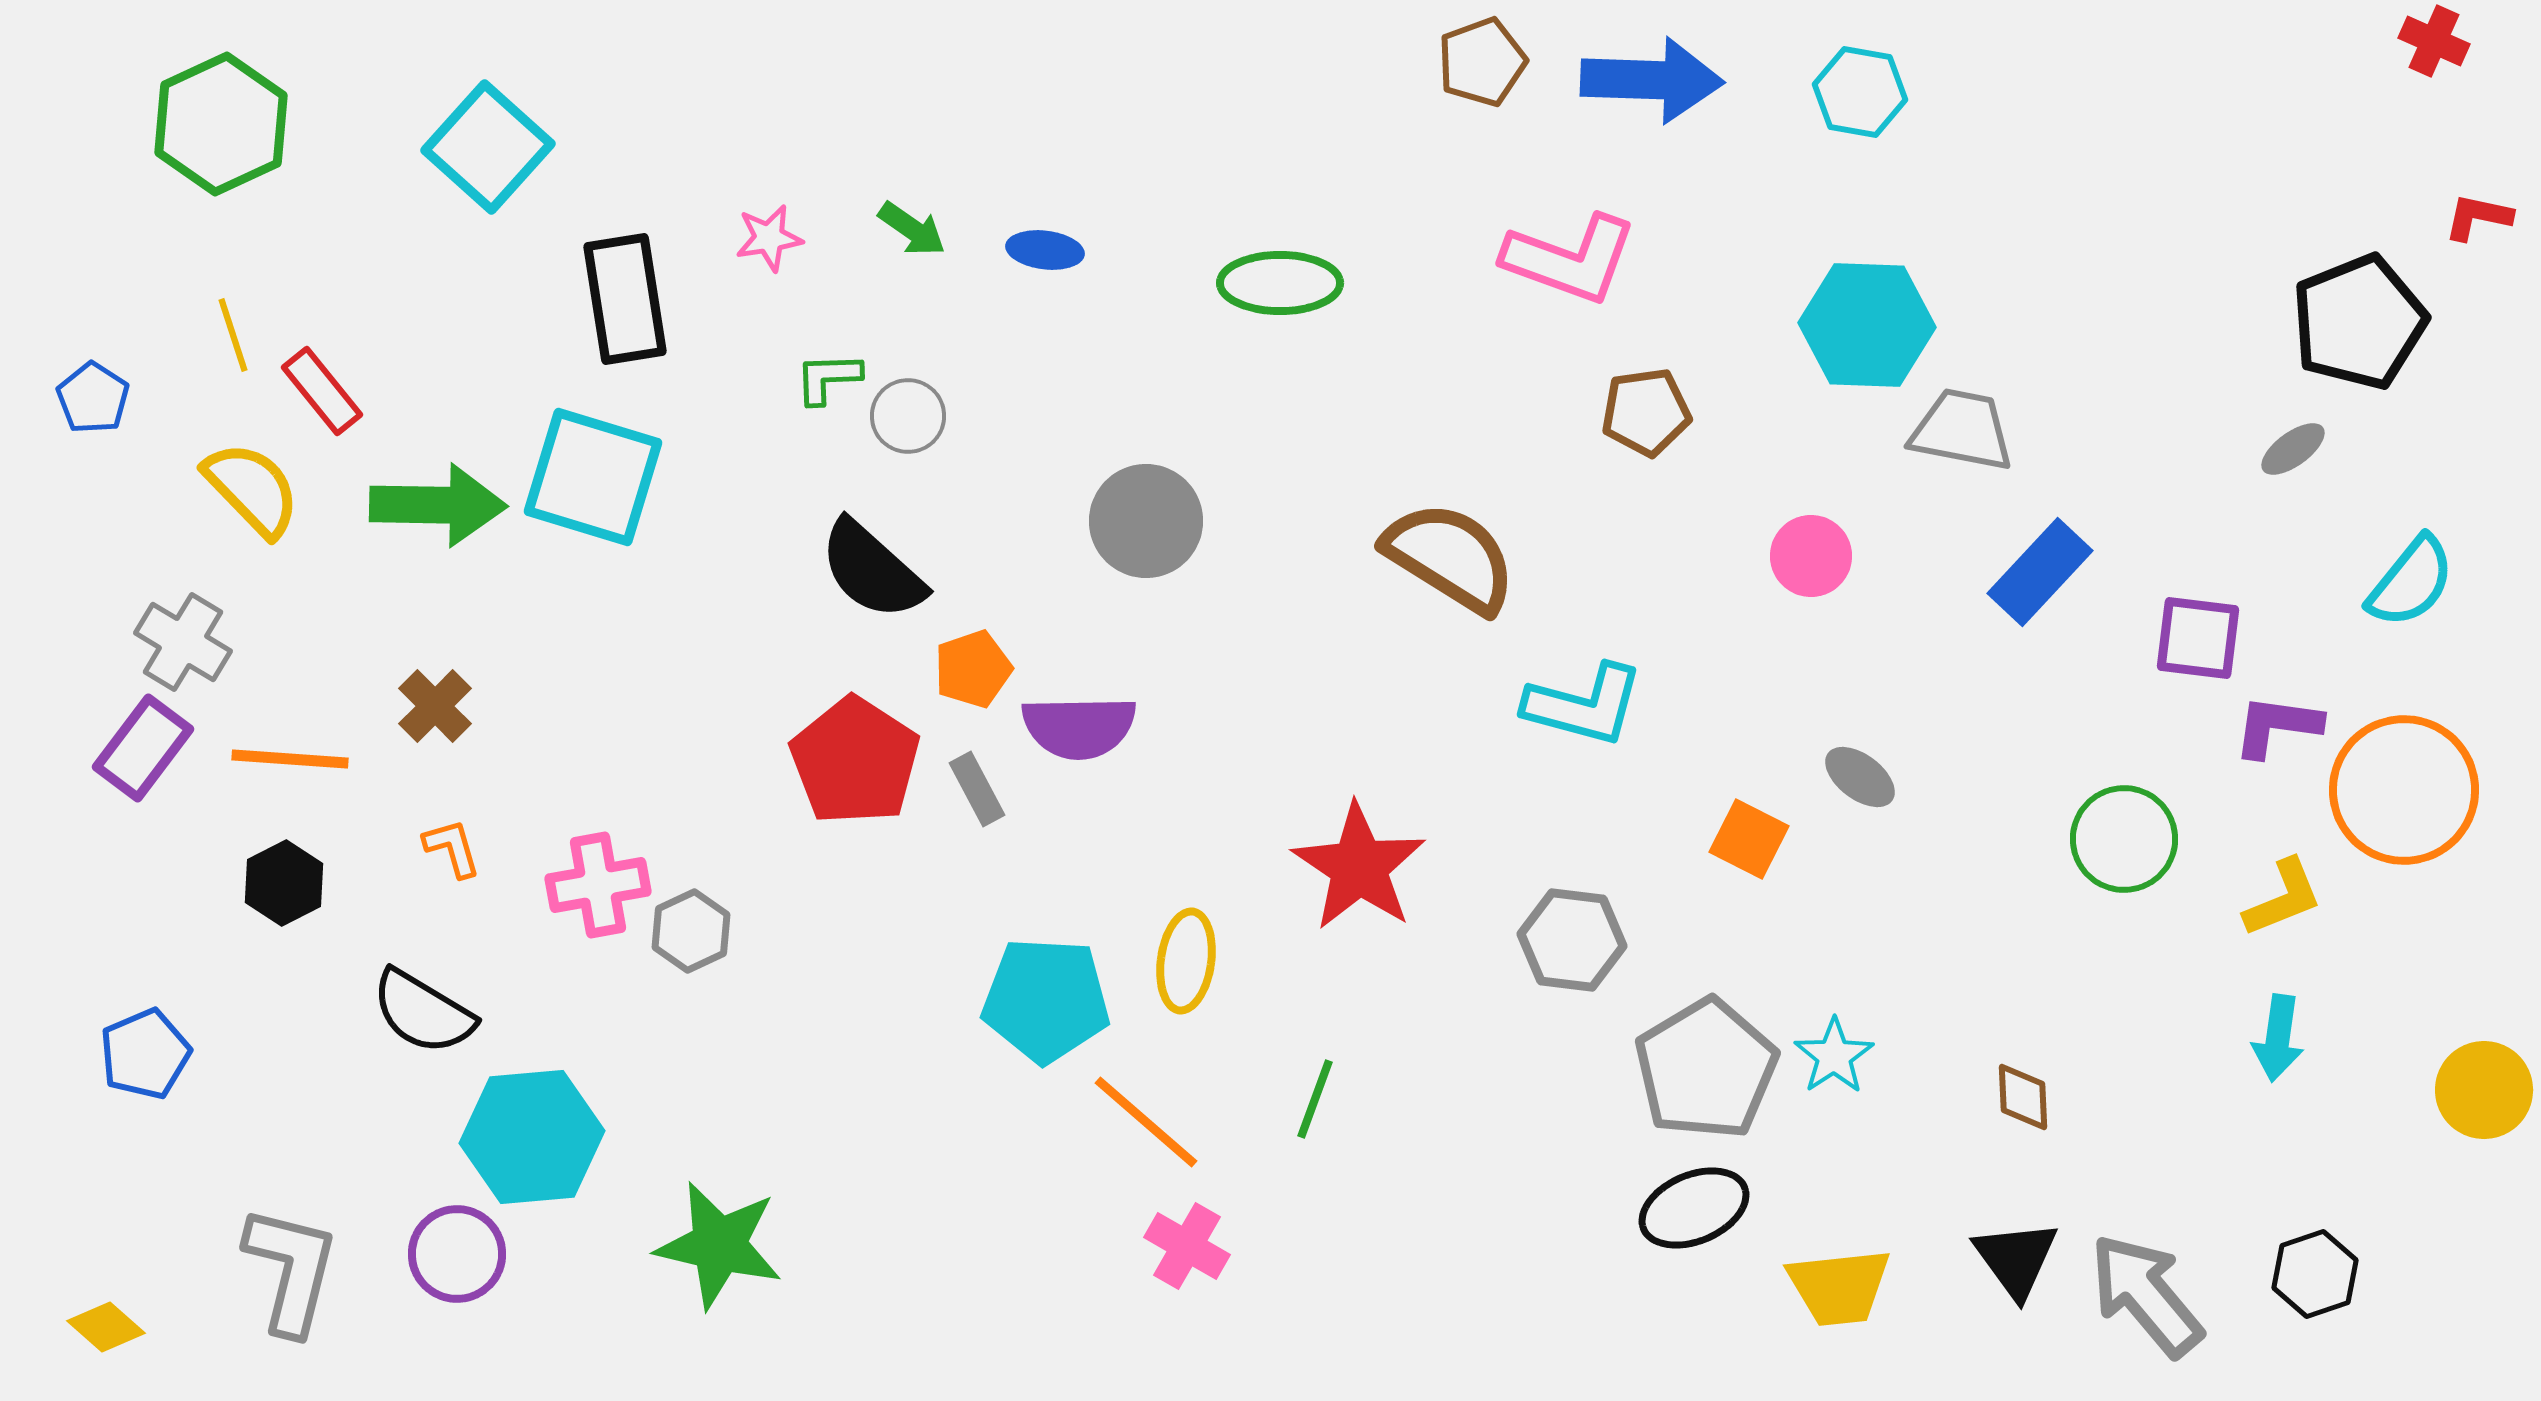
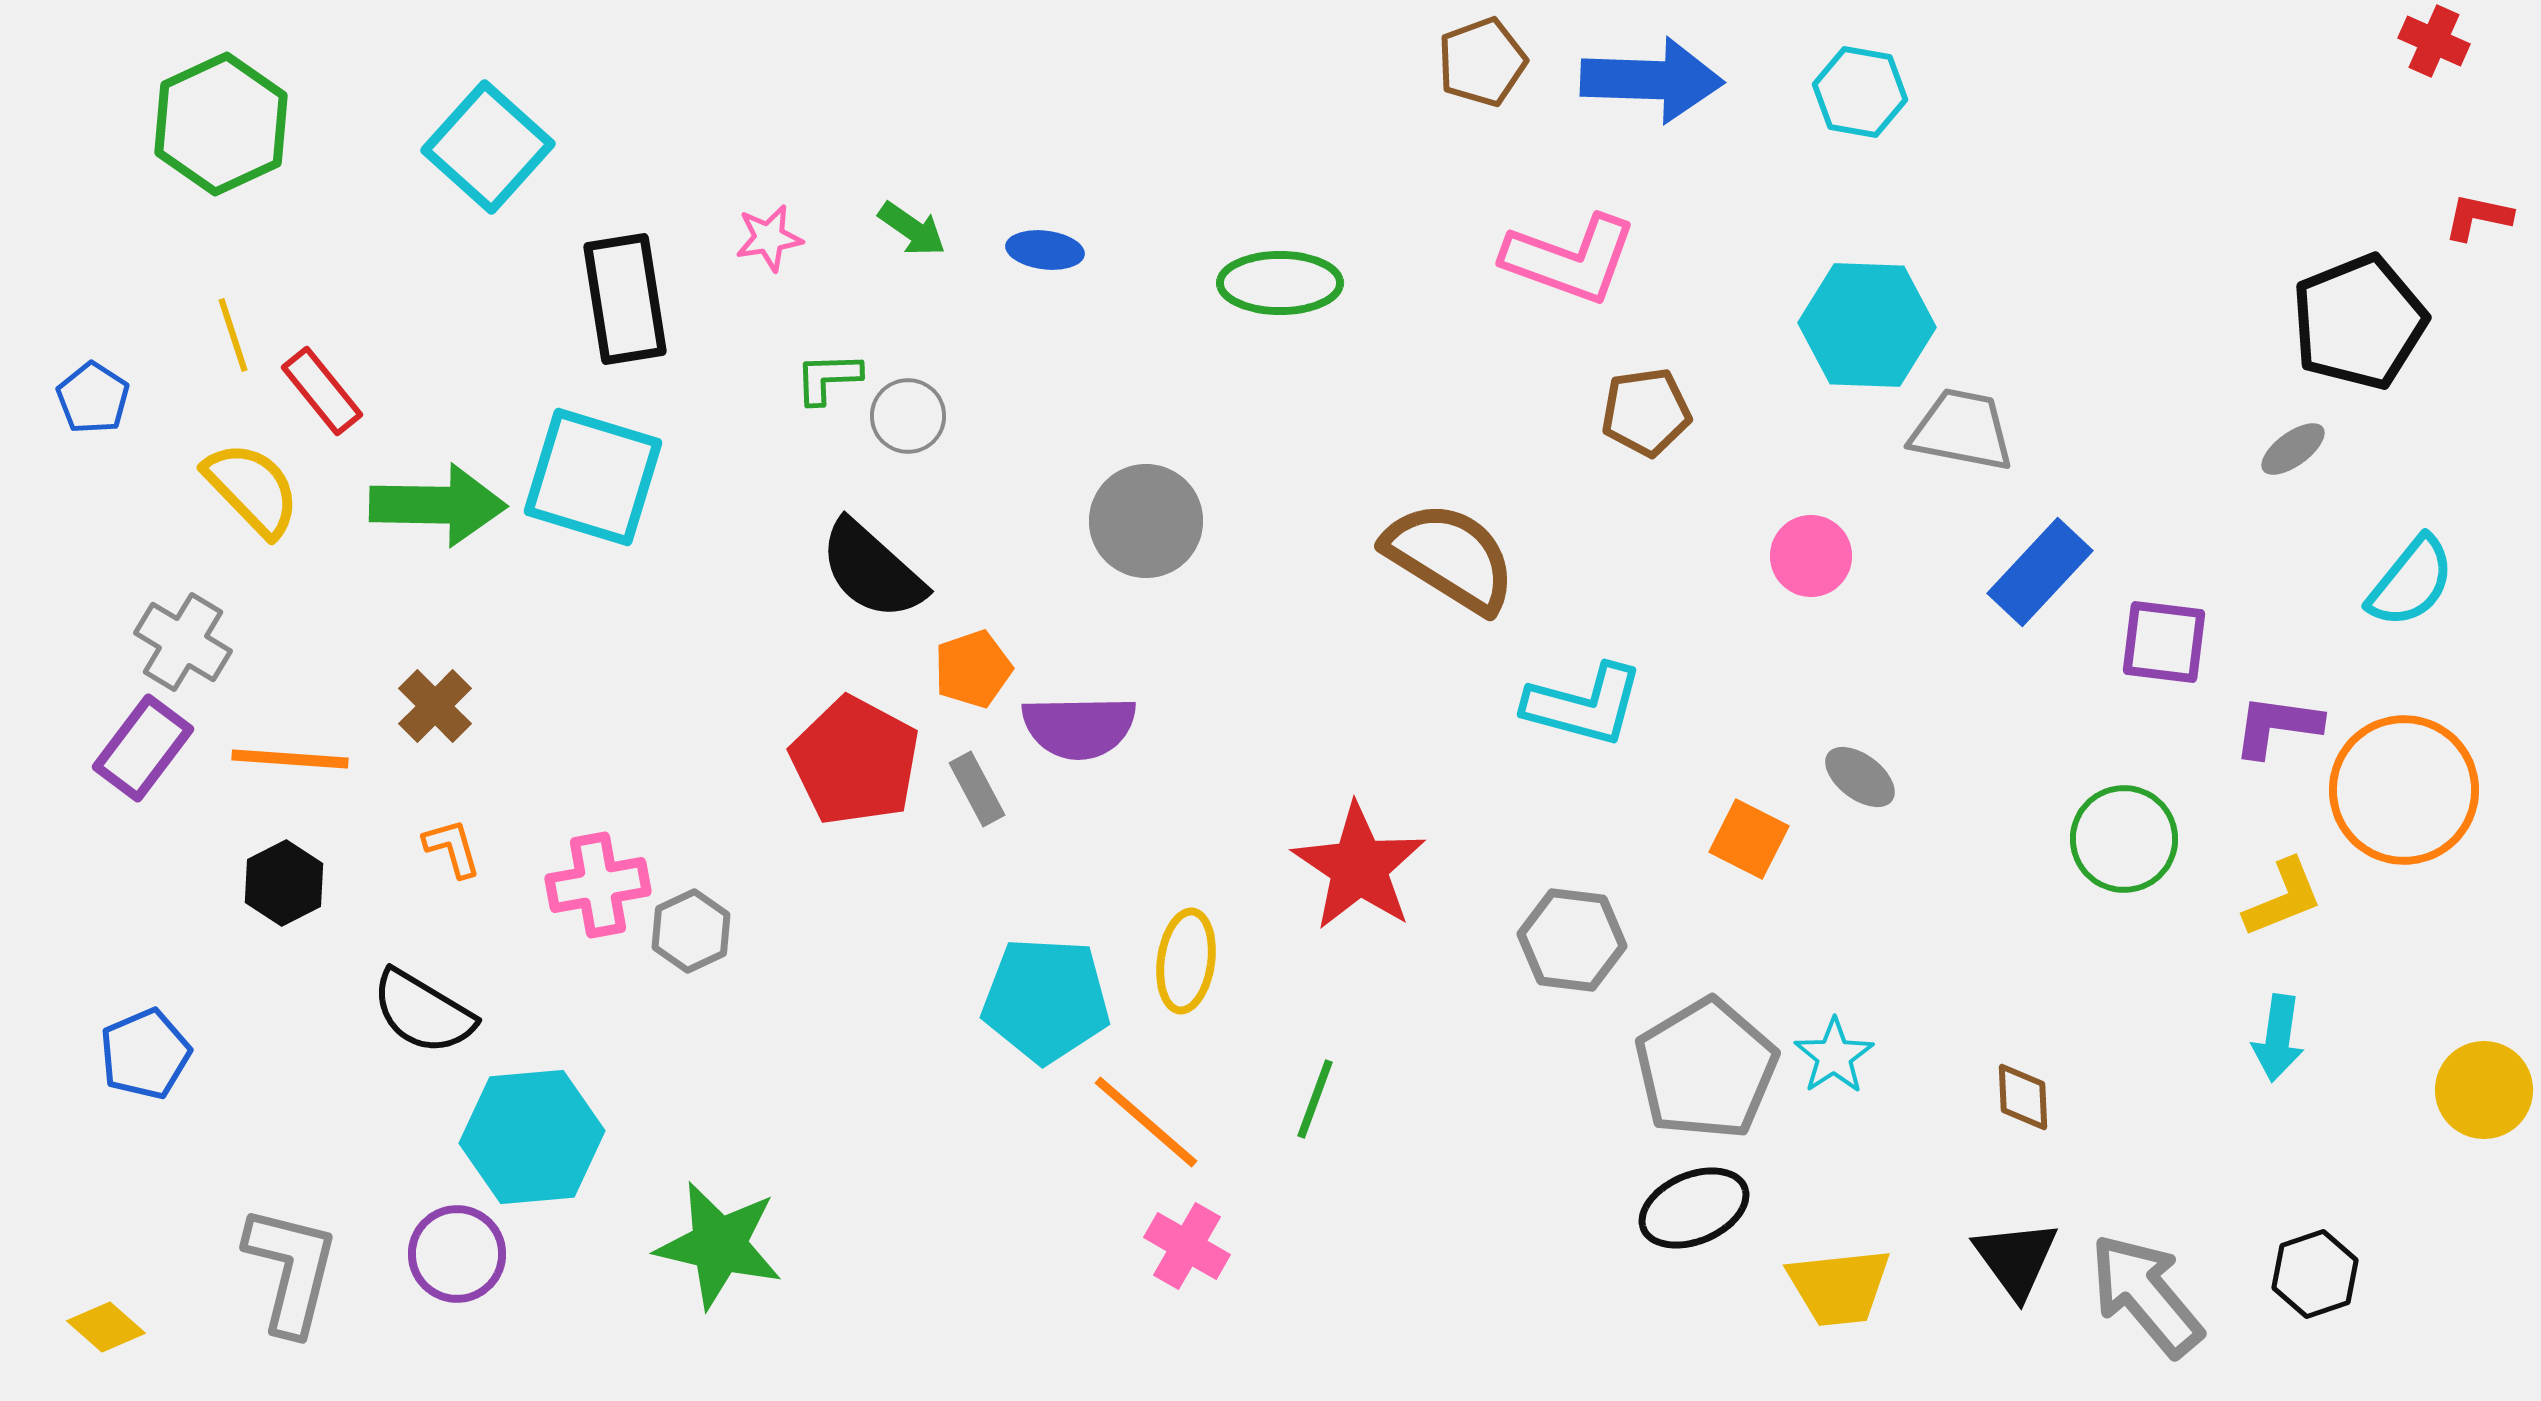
purple square at (2198, 638): moved 34 px left, 4 px down
red pentagon at (855, 761): rotated 5 degrees counterclockwise
